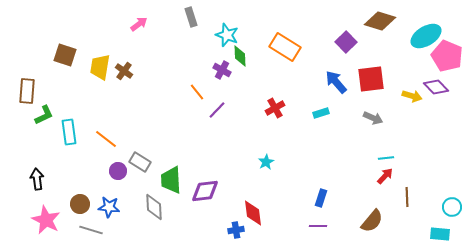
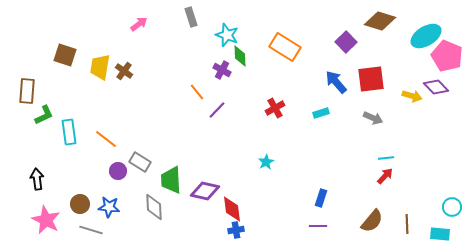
purple diamond at (205, 191): rotated 20 degrees clockwise
brown line at (407, 197): moved 27 px down
red diamond at (253, 213): moved 21 px left, 4 px up
